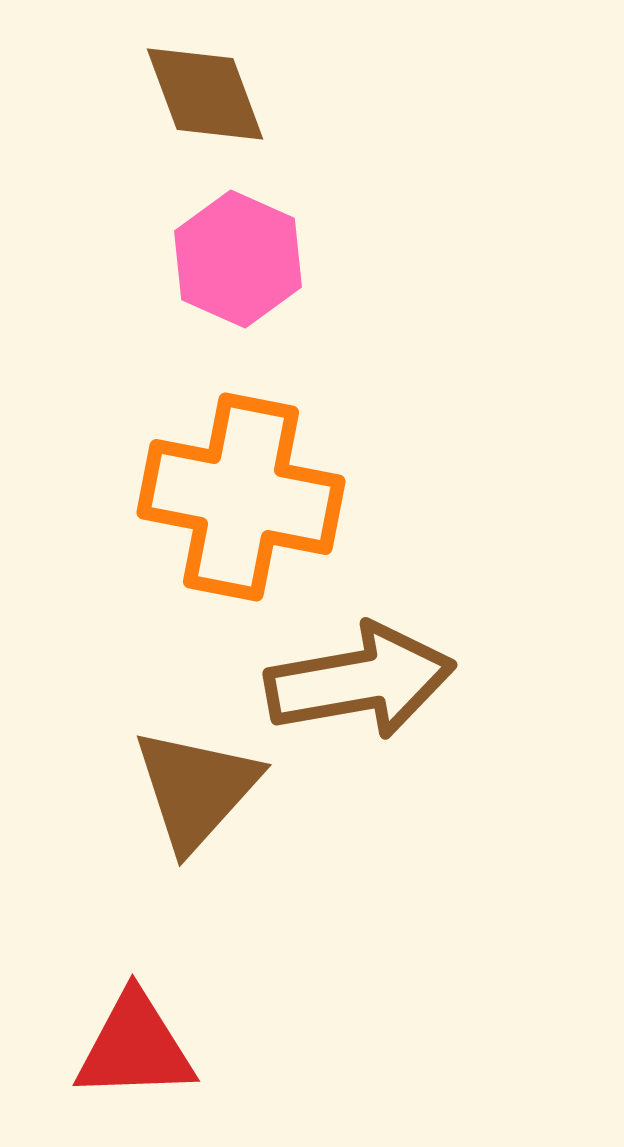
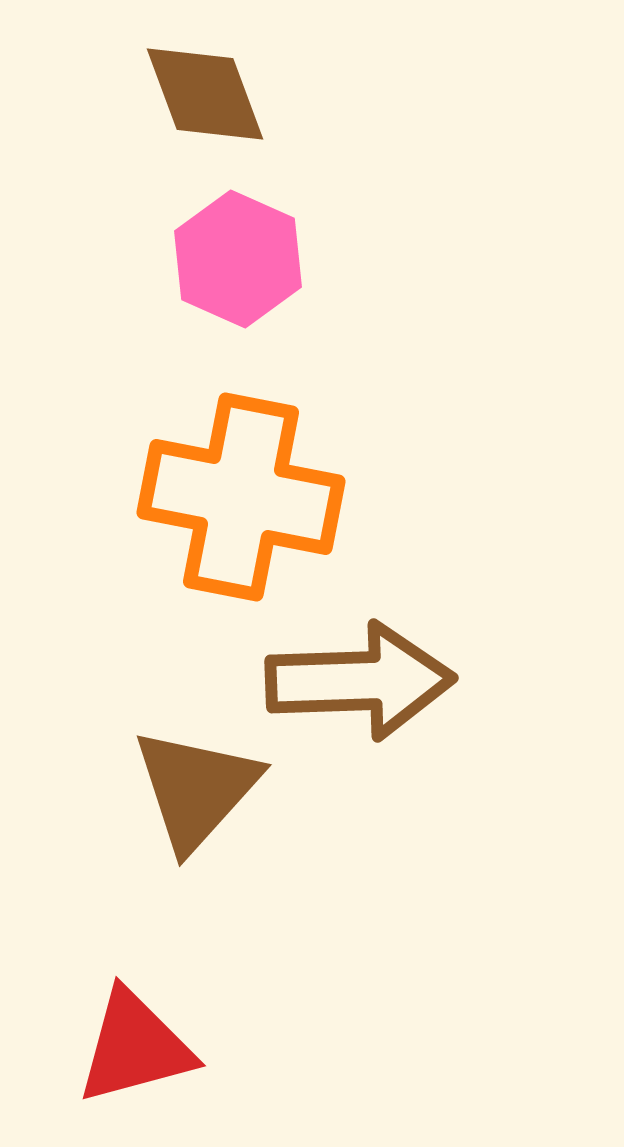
brown arrow: rotated 8 degrees clockwise
red triangle: rotated 13 degrees counterclockwise
